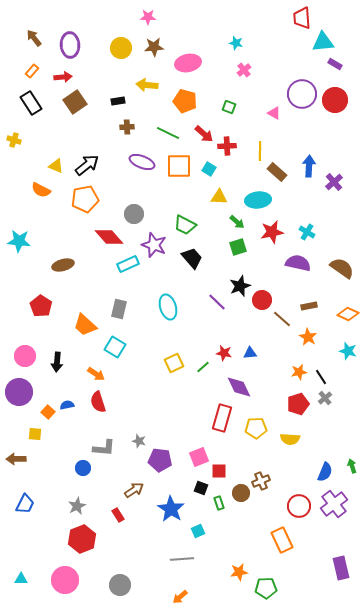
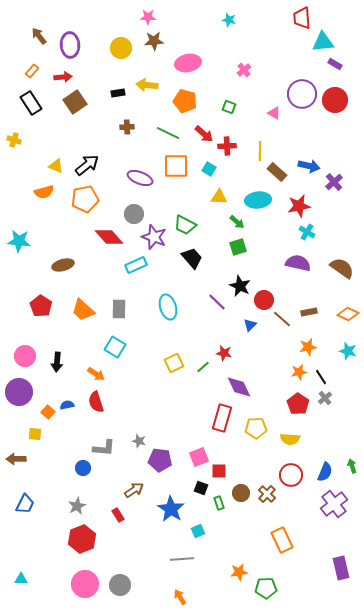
brown arrow at (34, 38): moved 5 px right, 2 px up
cyan star at (236, 43): moved 7 px left, 23 px up
brown star at (154, 47): moved 6 px up
black rectangle at (118, 101): moved 8 px up
purple ellipse at (142, 162): moved 2 px left, 16 px down
orange square at (179, 166): moved 3 px left
blue arrow at (309, 166): rotated 100 degrees clockwise
orange semicircle at (41, 190): moved 3 px right, 2 px down; rotated 42 degrees counterclockwise
red star at (272, 232): moved 27 px right, 26 px up
purple star at (154, 245): moved 8 px up
cyan rectangle at (128, 264): moved 8 px right, 1 px down
black star at (240, 286): rotated 25 degrees counterclockwise
red circle at (262, 300): moved 2 px right
brown rectangle at (309, 306): moved 6 px down
gray rectangle at (119, 309): rotated 12 degrees counterclockwise
orange trapezoid at (85, 325): moved 2 px left, 15 px up
orange star at (308, 337): moved 10 px down; rotated 30 degrees clockwise
blue triangle at (250, 353): moved 28 px up; rotated 40 degrees counterclockwise
red semicircle at (98, 402): moved 2 px left
red pentagon at (298, 404): rotated 20 degrees counterclockwise
brown cross at (261, 481): moved 6 px right, 13 px down; rotated 24 degrees counterclockwise
red circle at (299, 506): moved 8 px left, 31 px up
pink circle at (65, 580): moved 20 px right, 4 px down
orange arrow at (180, 597): rotated 98 degrees clockwise
